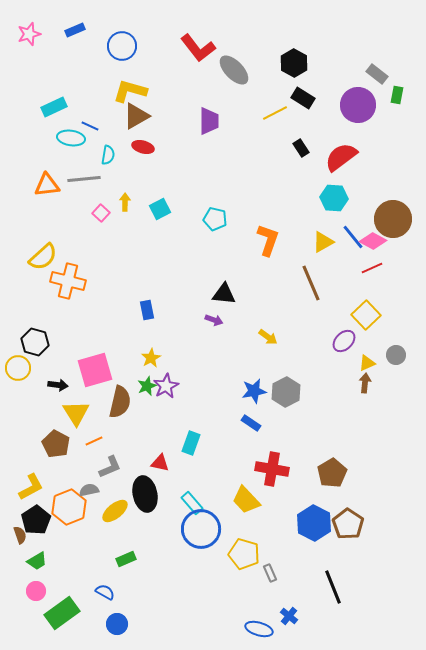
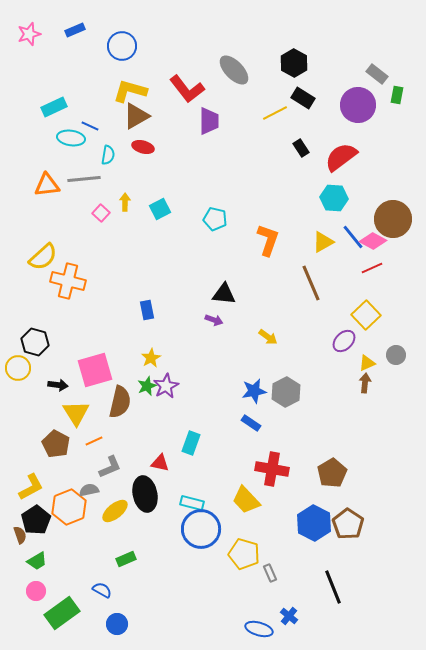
red L-shape at (198, 48): moved 11 px left, 41 px down
cyan rectangle at (192, 503): rotated 35 degrees counterclockwise
blue semicircle at (105, 592): moved 3 px left, 2 px up
